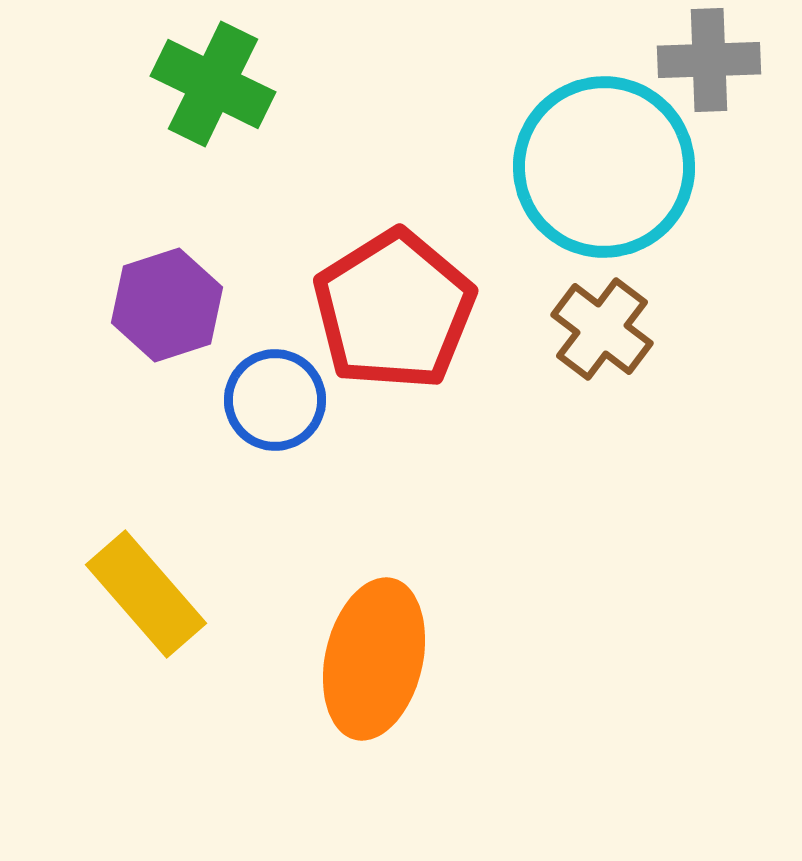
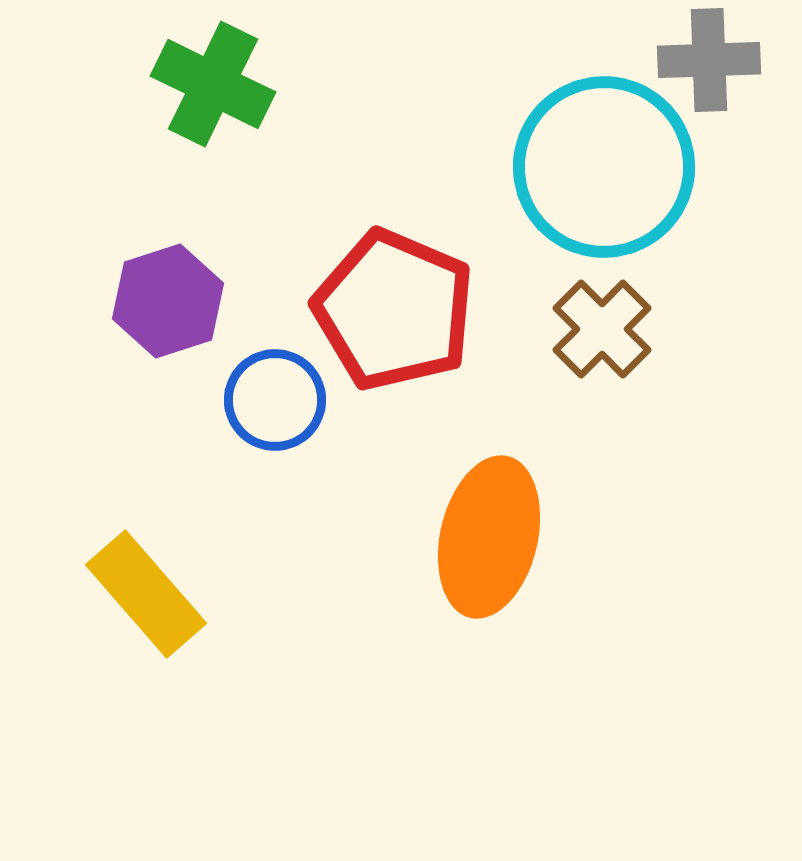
purple hexagon: moved 1 px right, 4 px up
red pentagon: rotated 17 degrees counterclockwise
brown cross: rotated 8 degrees clockwise
orange ellipse: moved 115 px right, 122 px up
